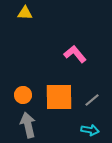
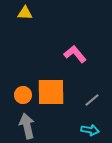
orange square: moved 8 px left, 5 px up
gray arrow: moved 1 px left, 1 px down
